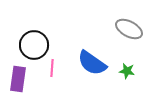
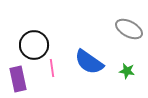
blue semicircle: moved 3 px left, 1 px up
pink line: rotated 12 degrees counterclockwise
purple rectangle: rotated 20 degrees counterclockwise
